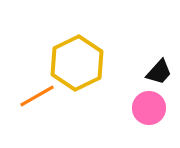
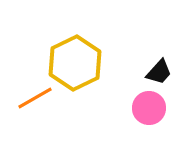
yellow hexagon: moved 2 px left
orange line: moved 2 px left, 2 px down
